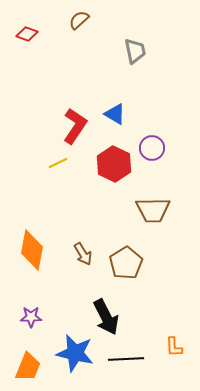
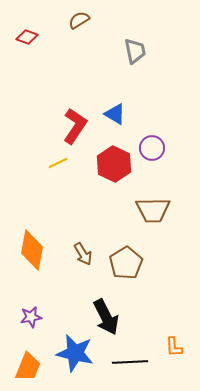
brown semicircle: rotated 10 degrees clockwise
red diamond: moved 3 px down
purple star: rotated 10 degrees counterclockwise
black line: moved 4 px right, 3 px down
